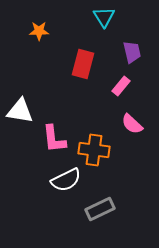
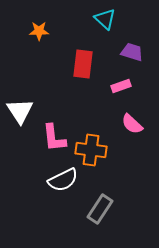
cyan triangle: moved 1 px right, 2 px down; rotated 15 degrees counterclockwise
purple trapezoid: rotated 60 degrees counterclockwise
red rectangle: rotated 8 degrees counterclockwise
pink rectangle: rotated 30 degrees clockwise
white triangle: rotated 48 degrees clockwise
pink L-shape: moved 1 px up
orange cross: moved 3 px left
white semicircle: moved 3 px left
gray rectangle: rotated 32 degrees counterclockwise
